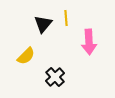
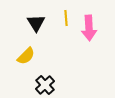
black triangle: moved 7 px left, 1 px up; rotated 12 degrees counterclockwise
pink arrow: moved 14 px up
black cross: moved 10 px left, 8 px down
